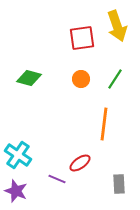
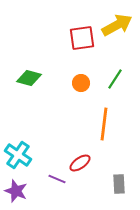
yellow arrow: moved 1 px up; rotated 100 degrees counterclockwise
orange circle: moved 4 px down
